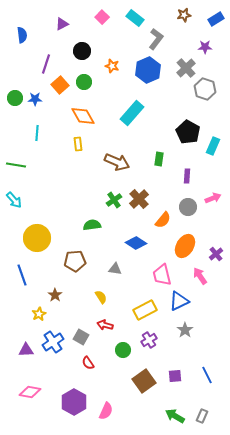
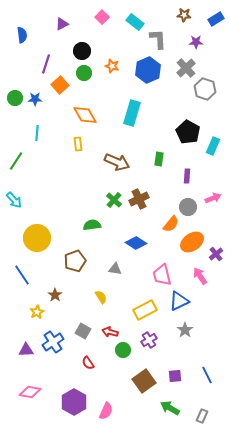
brown star at (184, 15): rotated 16 degrees clockwise
cyan rectangle at (135, 18): moved 4 px down
gray L-shape at (156, 39): moved 2 px right; rotated 40 degrees counterclockwise
purple star at (205, 47): moved 9 px left, 5 px up
green circle at (84, 82): moved 9 px up
cyan rectangle at (132, 113): rotated 25 degrees counterclockwise
orange diamond at (83, 116): moved 2 px right, 1 px up
green line at (16, 165): moved 4 px up; rotated 66 degrees counterclockwise
brown cross at (139, 199): rotated 18 degrees clockwise
green cross at (114, 200): rotated 14 degrees counterclockwise
orange semicircle at (163, 220): moved 8 px right, 4 px down
orange ellipse at (185, 246): moved 7 px right, 4 px up; rotated 25 degrees clockwise
brown pentagon at (75, 261): rotated 15 degrees counterclockwise
blue line at (22, 275): rotated 15 degrees counterclockwise
yellow star at (39, 314): moved 2 px left, 2 px up
red arrow at (105, 325): moved 5 px right, 7 px down
gray square at (81, 337): moved 2 px right, 6 px up
green arrow at (175, 416): moved 5 px left, 8 px up
